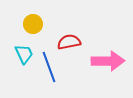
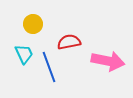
pink arrow: rotated 12 degrees clockwise
